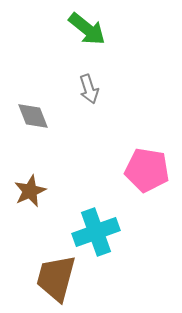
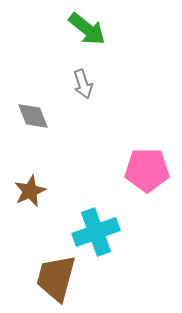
gray arrow: moved 6 px left, 5 px up
pink pentagon: rotated 9 degrees counterclockwise
